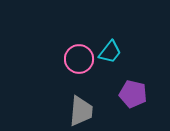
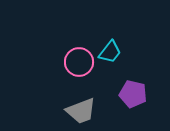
pink circle: moved 3 px down
gray trapezoid: rotated 64 degrees clockwise
